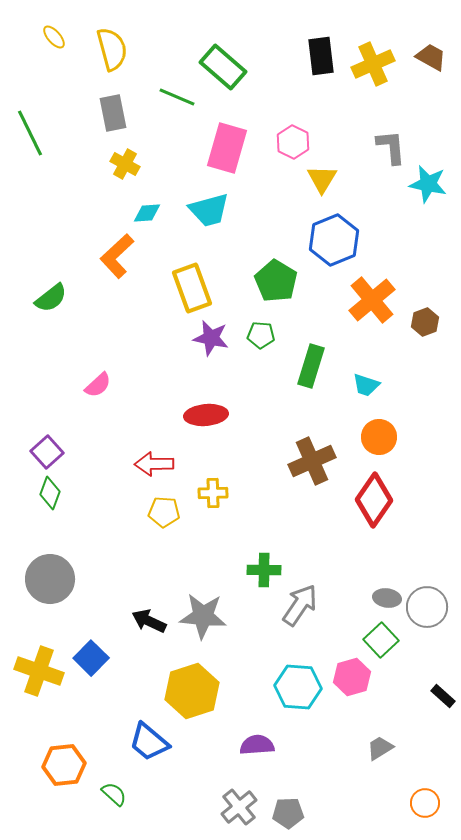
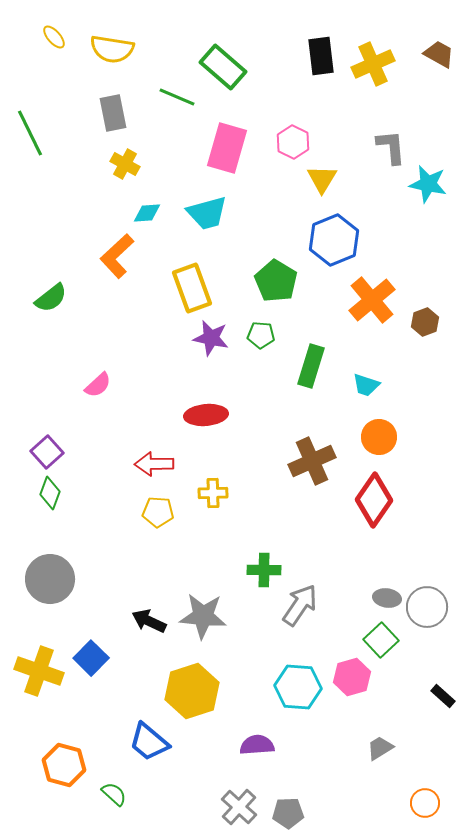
yellow semicircle at (112, 49): rotated 114 degrees clockwise
brown trapezoid at (431, 57): moved 8 px right, 3 px up
cyan trapezoid at (209, 210): moved 2 px left, 3 px down
yellow pentagon at (164, 512): moved 6 px left
orange hexagon at (64, 765): rotated 21 degrees clockwise
gray cross at (239, 807): rotated 9 degrees counterclockwise
